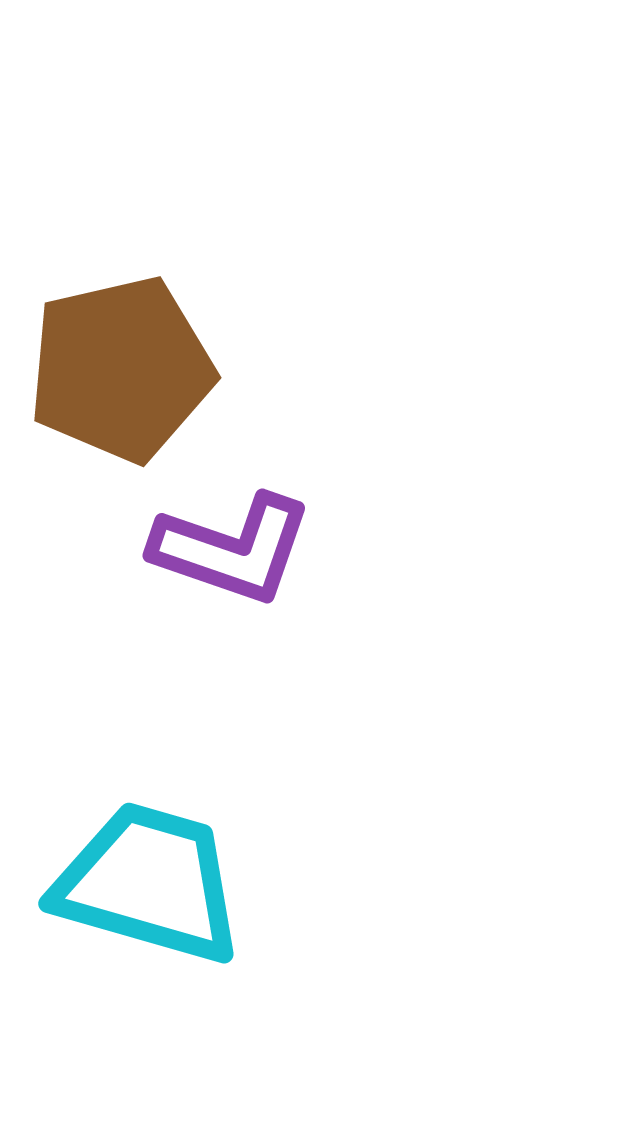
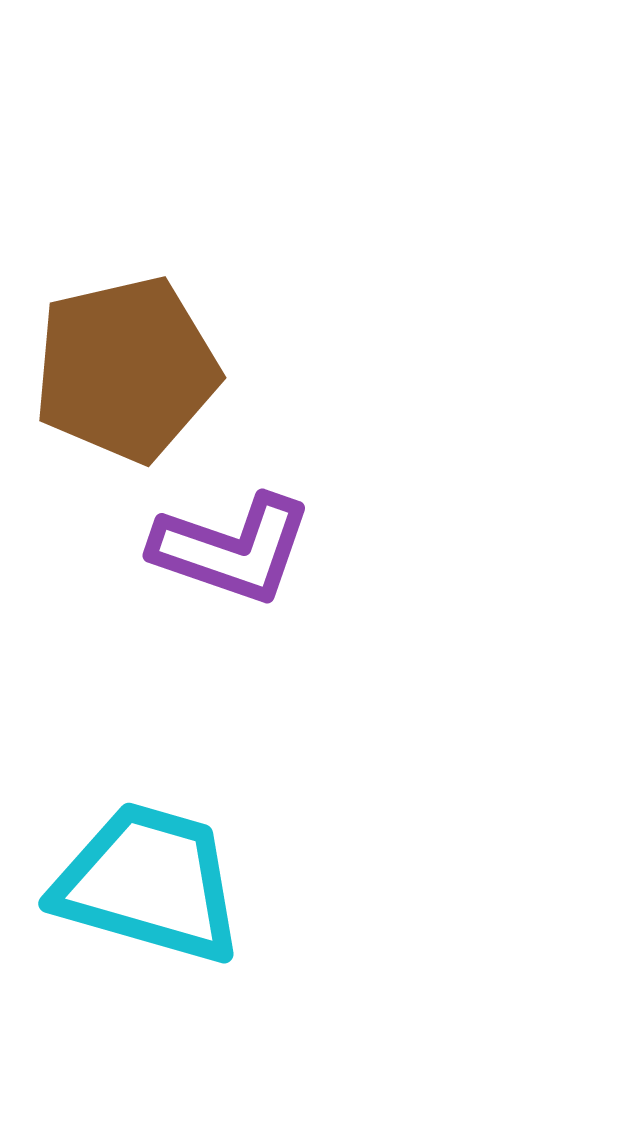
brown pentagon: moved 5 px right
